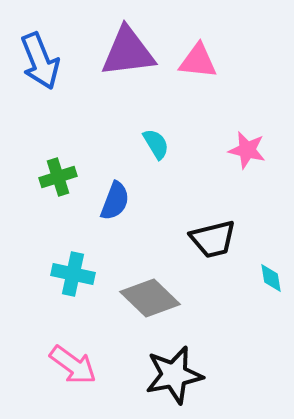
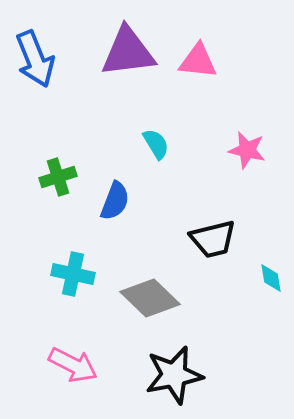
blue arrow: moved 5 px left, 2 px up
pink arrow: rotated 9 degrees counterclockwise
